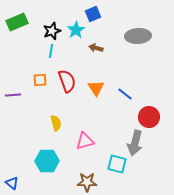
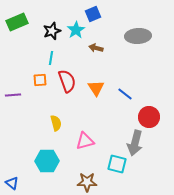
cyan line: moved 7 px down
